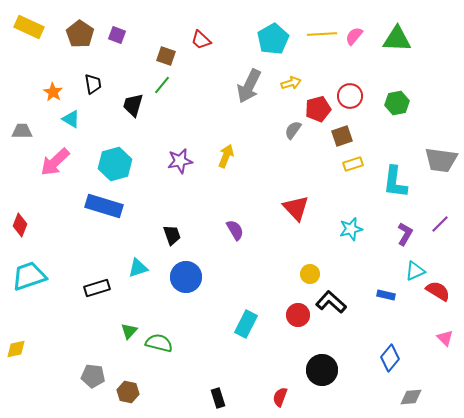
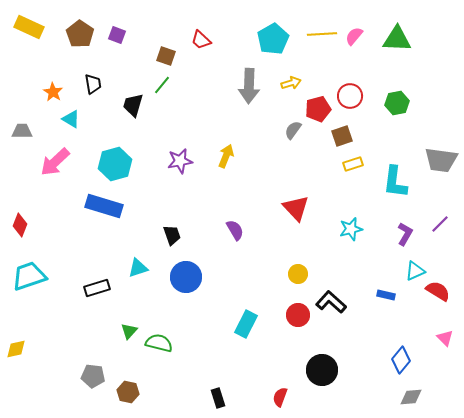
gray arrow at (249, 86): rotated 24 degrees counterclockwise
yellow circle at (310, 274): moved 12 px left
blue diamond at (390, 358): moved 11 px right, 2 px down
